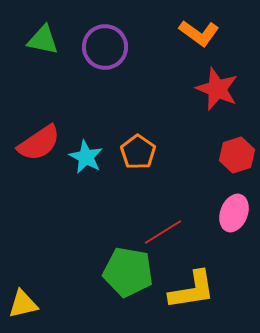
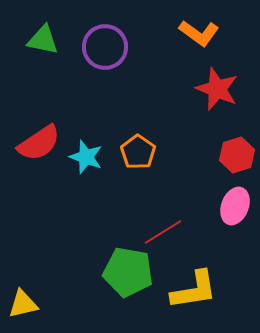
cyan star: rotated 8 degrees counterclockwise
pink ellipse: moved 1 px right, 7 px up
yellow L-shape: moved 2 px right
